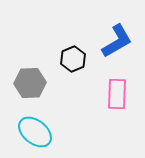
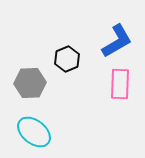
black hexagon: moved 6 px left
pink rectangle: moved 3 px right, 10 px up
cyan ellipse: moved 1 px left
